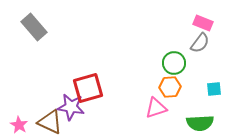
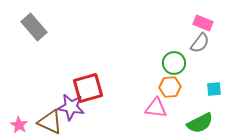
pink triangle: rotated 25 degrees clockwise
green semicircle: rotated 24 degrees counterclockwise
